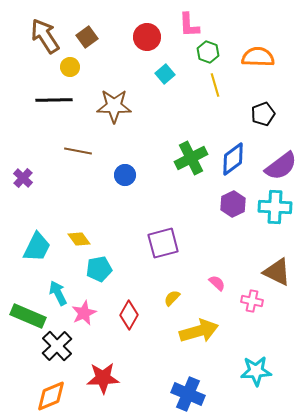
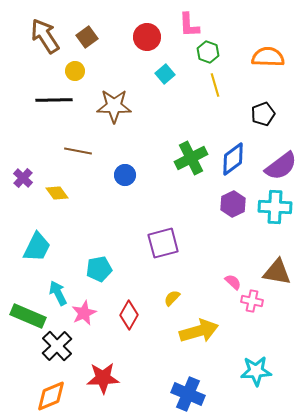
orange semicircle: moved 10 px right
yellow circle: moved 5 px right, 4 px down
yellow diamond: moved 22 px left, 46 px up
brown triangle: rotated 16 degrees counterclockwise
pink semicircle: moved 16 px right, 1 px up
